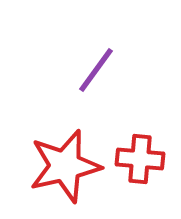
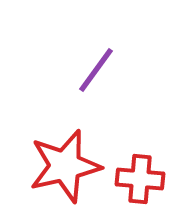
red cross: moved 20 px down
